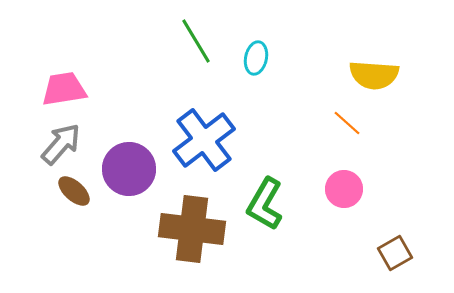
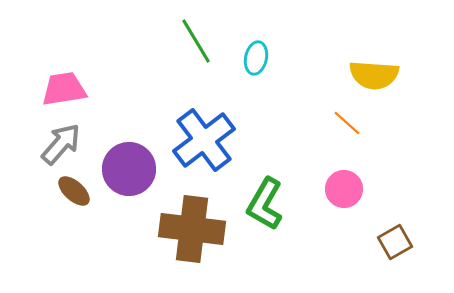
brown square: moved 11 px up
